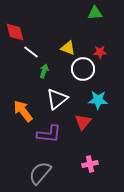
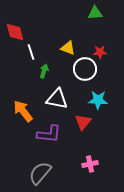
white line: rotated 35 degrees clockwise
white circle: moved 2 px right
white triangle: rotated 50 degrees clockwise
